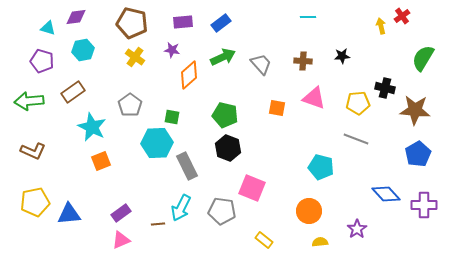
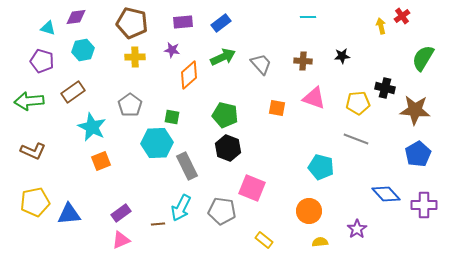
yellow cross at (135, 57): rotated 36 degrees counterclockwise
